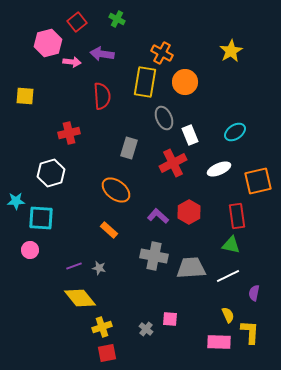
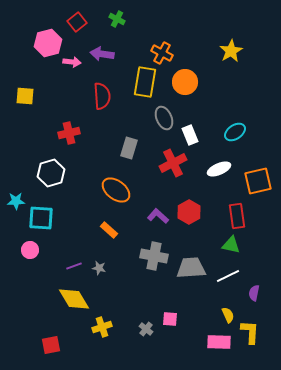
yellow diamond at (80, 298): moved 6 px left, 1 px down; rotated 8 degrees clockwise
red square at (107, 353): moved 56 px left, 8 px up
